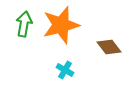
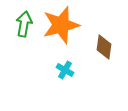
brown diamond: moved 5 px left; rotated 45 degrees clockwise
